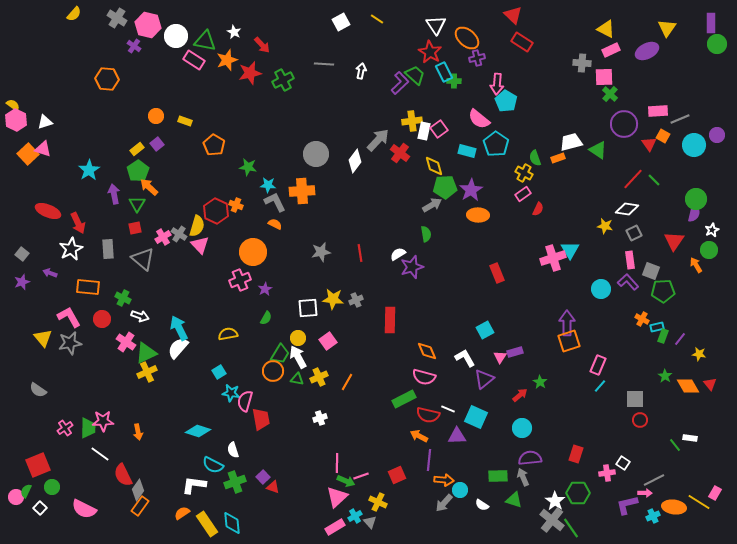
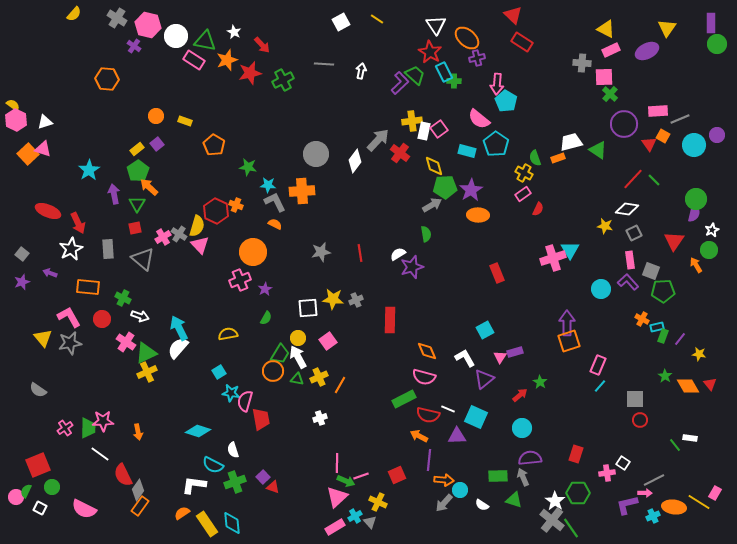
orange line at (347, 382): moved 7 px left, 3 px down
white square at (40, 508): rotated 16 degrees counterclockwise
